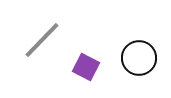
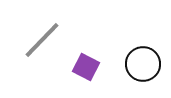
black circle: moved 4 px right, 6 px down
